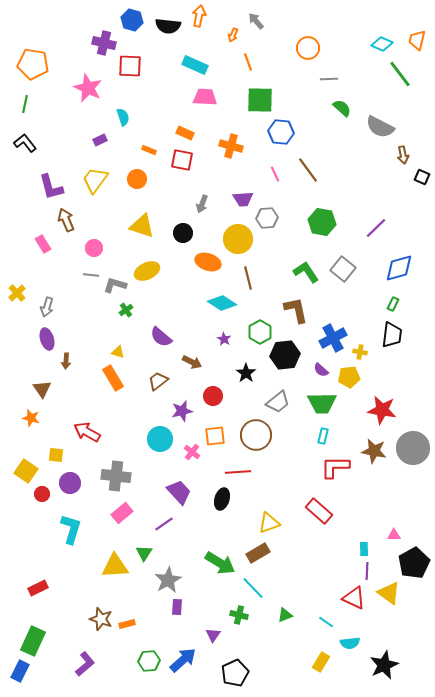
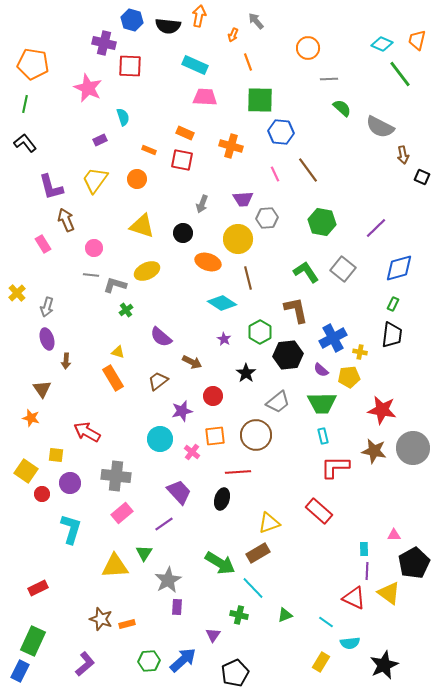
black hexagon at (285, 355): moved 3 px right
cyan rectangle at (323, 436): rotated 28 degrees counterclockwise
